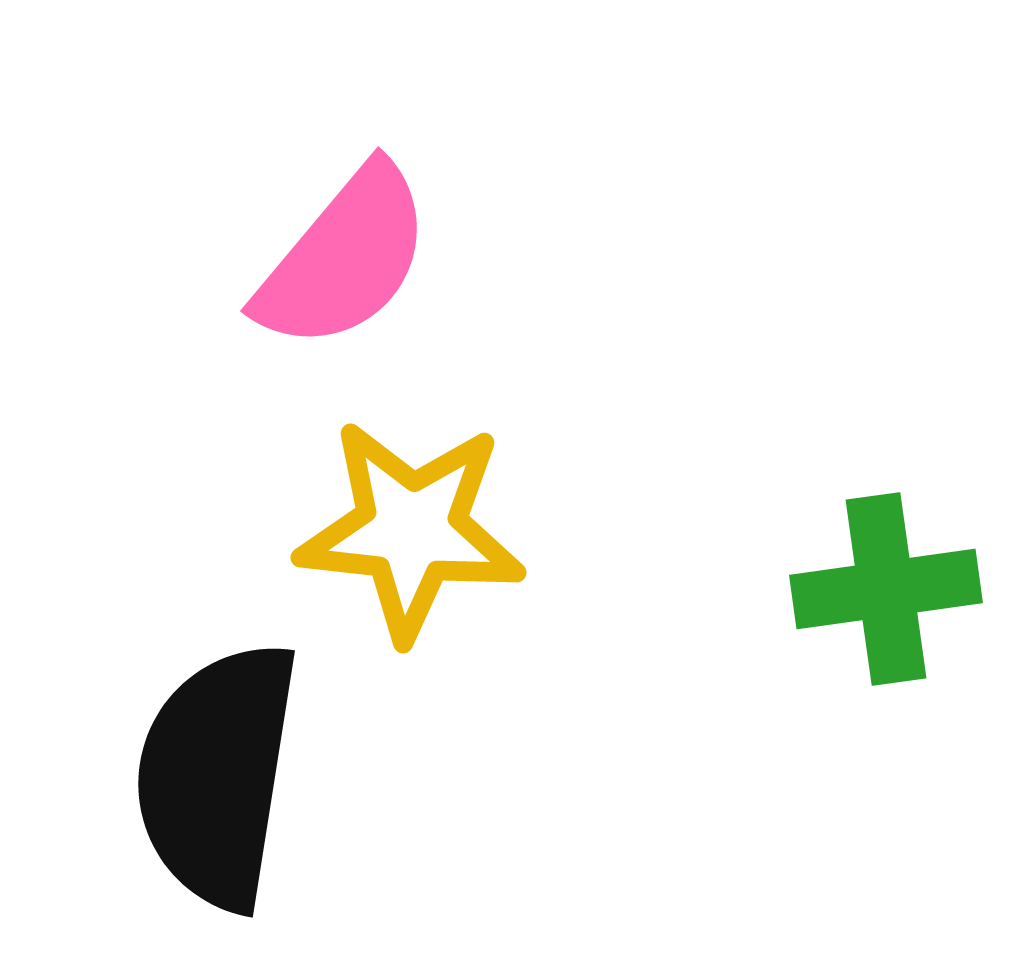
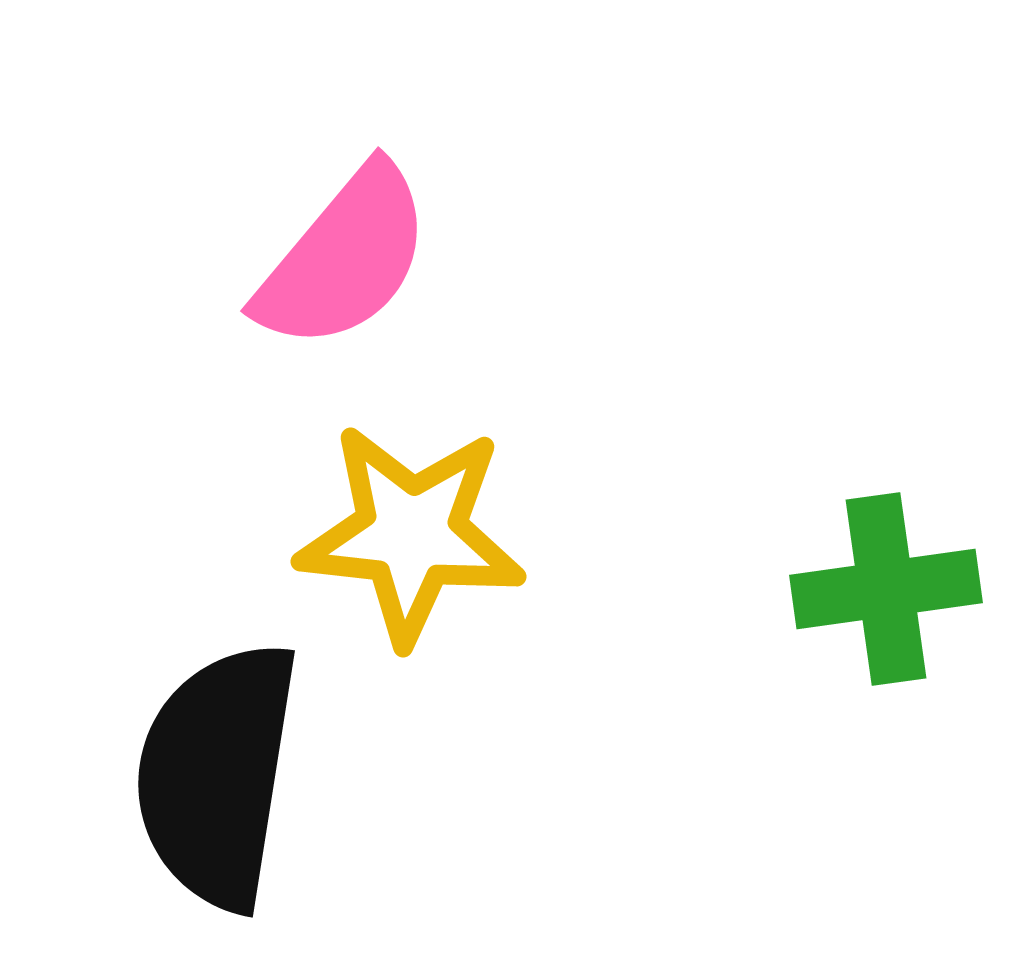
yellow star: moved 4 px down
